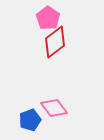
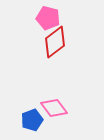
pink pentagon: rotated 20 degrees counterclockwise
blue pentagon: moved 2 px right
